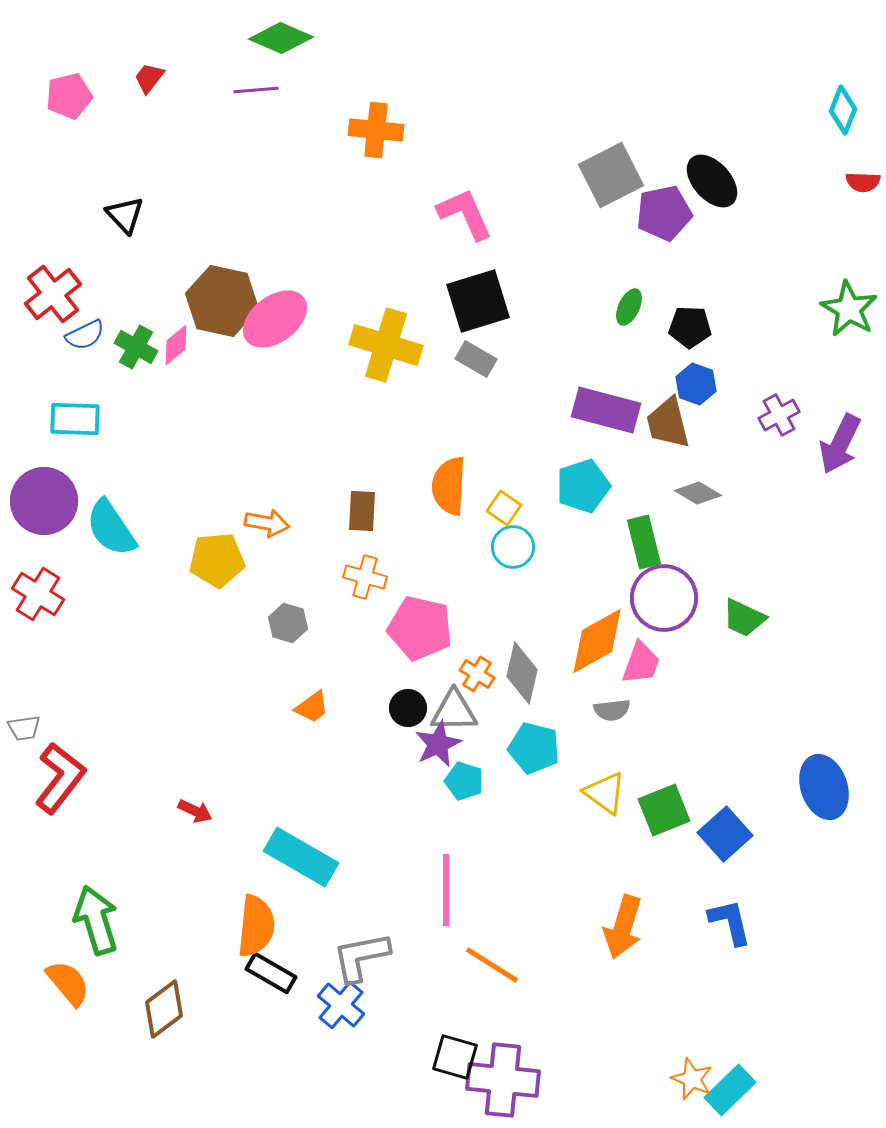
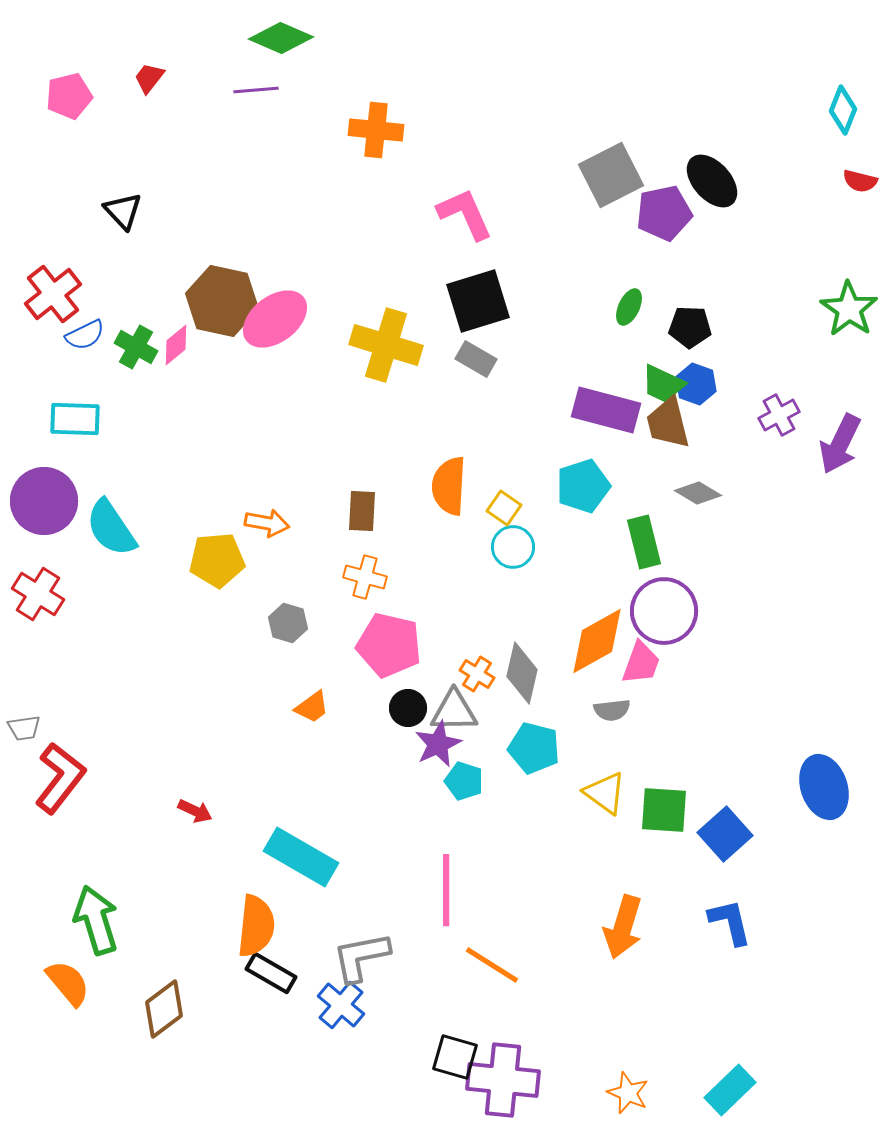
red semicircle at (863, 182): moved 3 px left, 1 px up; rotated 12 degrees clockwise
black triangle at (125, 215): moved 2 px left, 4 px up
green star at (849, 309): rotated 4 degrees clockwise
purple circle at (664, 598): moved 13 px down
green trapezoid at (744, 618): moved 81 px left, 234 px up
pink pentagon at (420, 628): moved 31 px left, 17 px down
green square at (664, 810): rotated 26 degrees clockwise
orange star at (692, 1079): moved 64 px left, 14 px down
